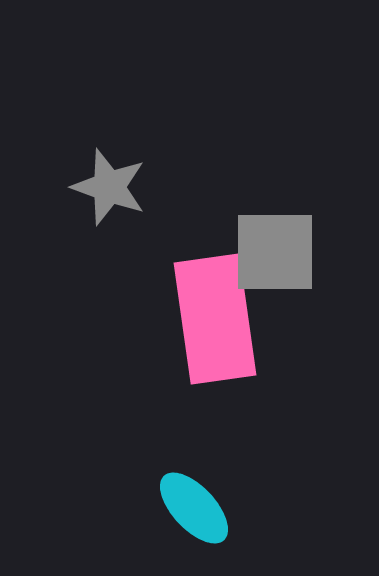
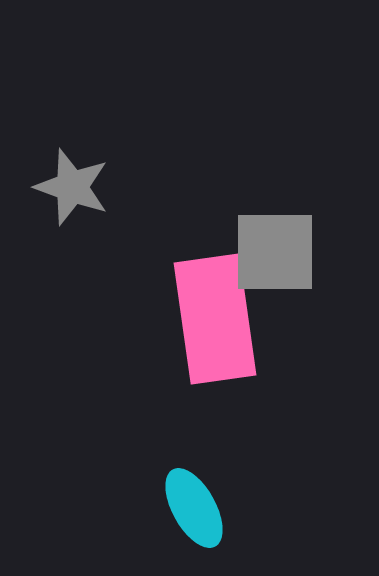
gray star: moved 37 px left
cyan ellipse: rotated 14 degrees clockwise
